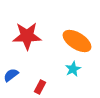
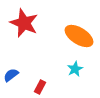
red star: moved 3 px left, 13 px up; rotated 24 degrees clockwise
orange ellipse: moved 2 px right, 5 px up
cyan star: moved 2 px right
